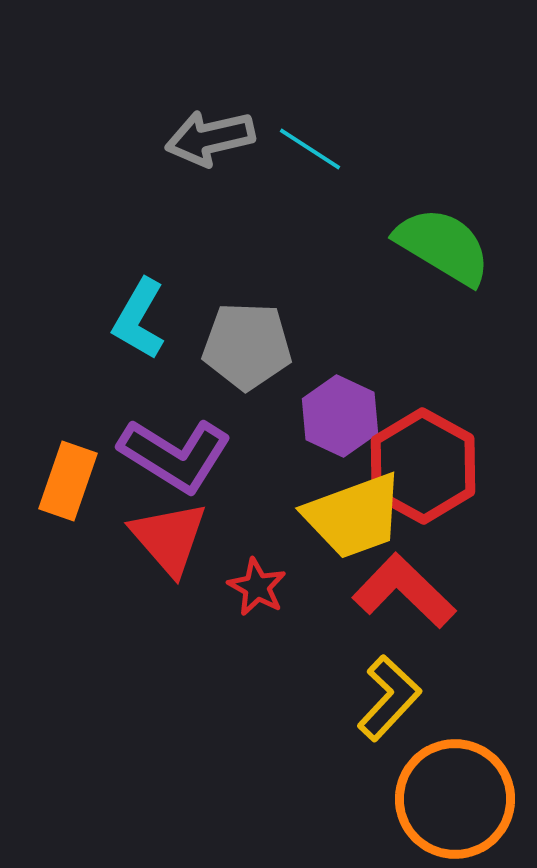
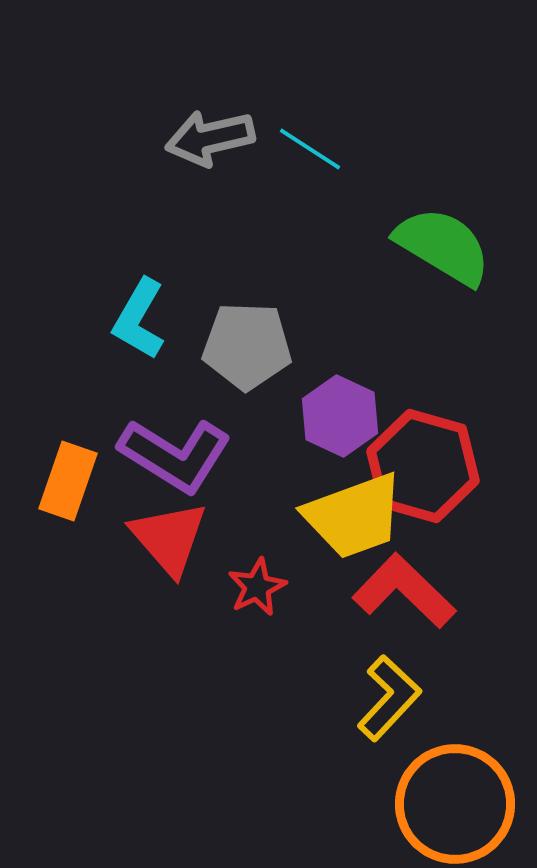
red hexagon: rotated 13 degrees counterclockwise
red star: rotated 18 degrees clockwise
orange circle: moved 5 px down
